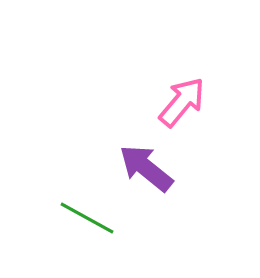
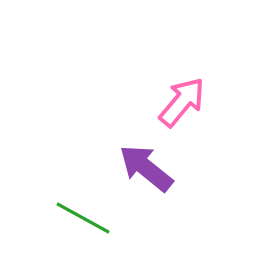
green line: moved 4 px left
